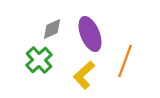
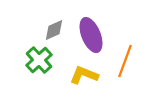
gray diamond: moved 2 px right, 1 px down
purple ellipse: moved 1 px right, 1 px down
yellow L-shape: rotated 64 degrees clockwise
